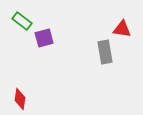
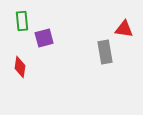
green rectangle: rotated 48 degrees clockwise
red triangle: moved 2 px right
red diamond: moved 32 px up
